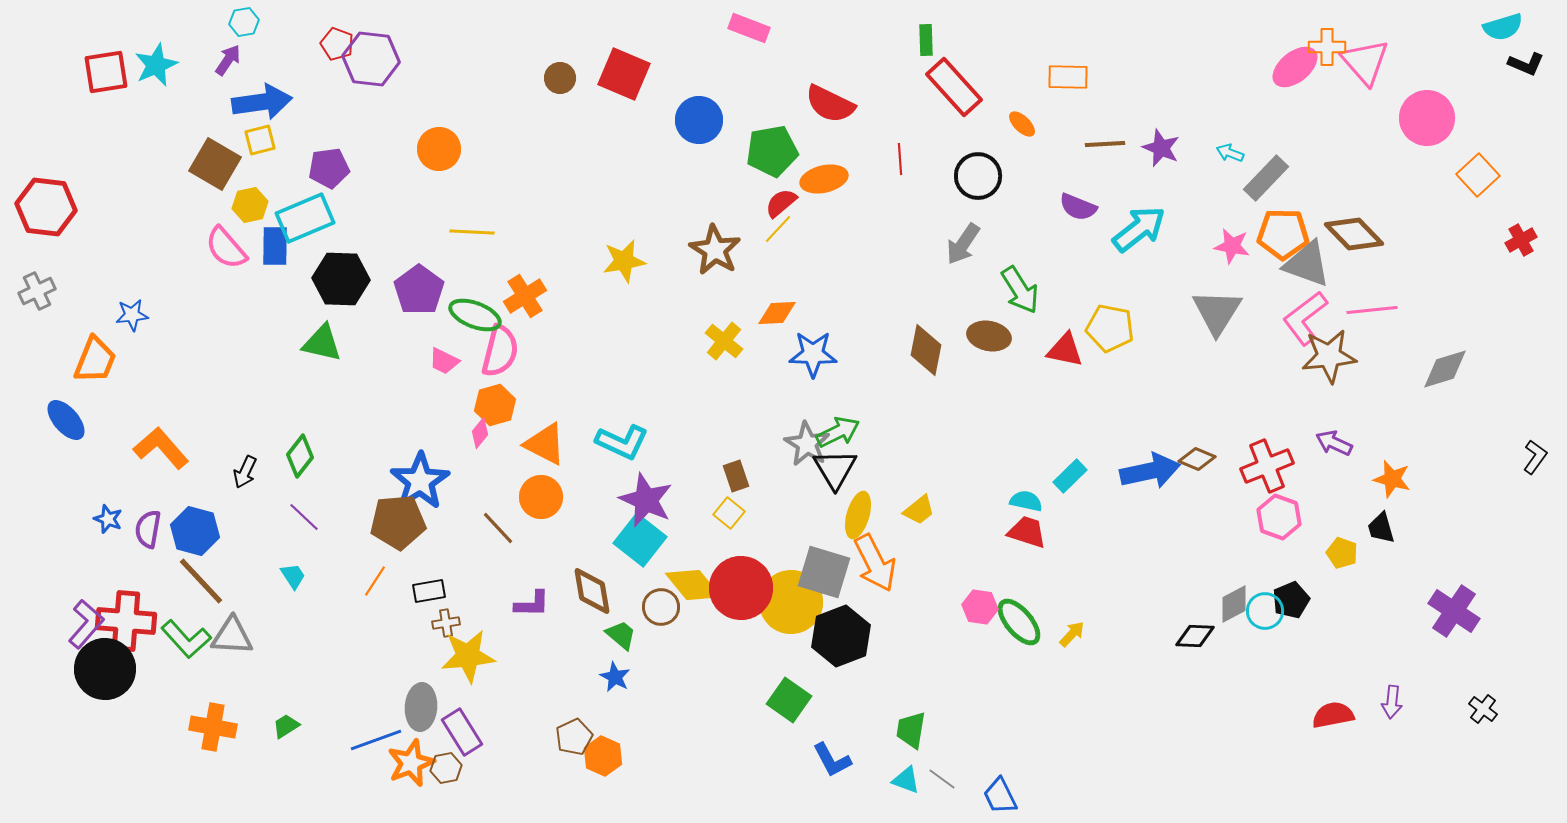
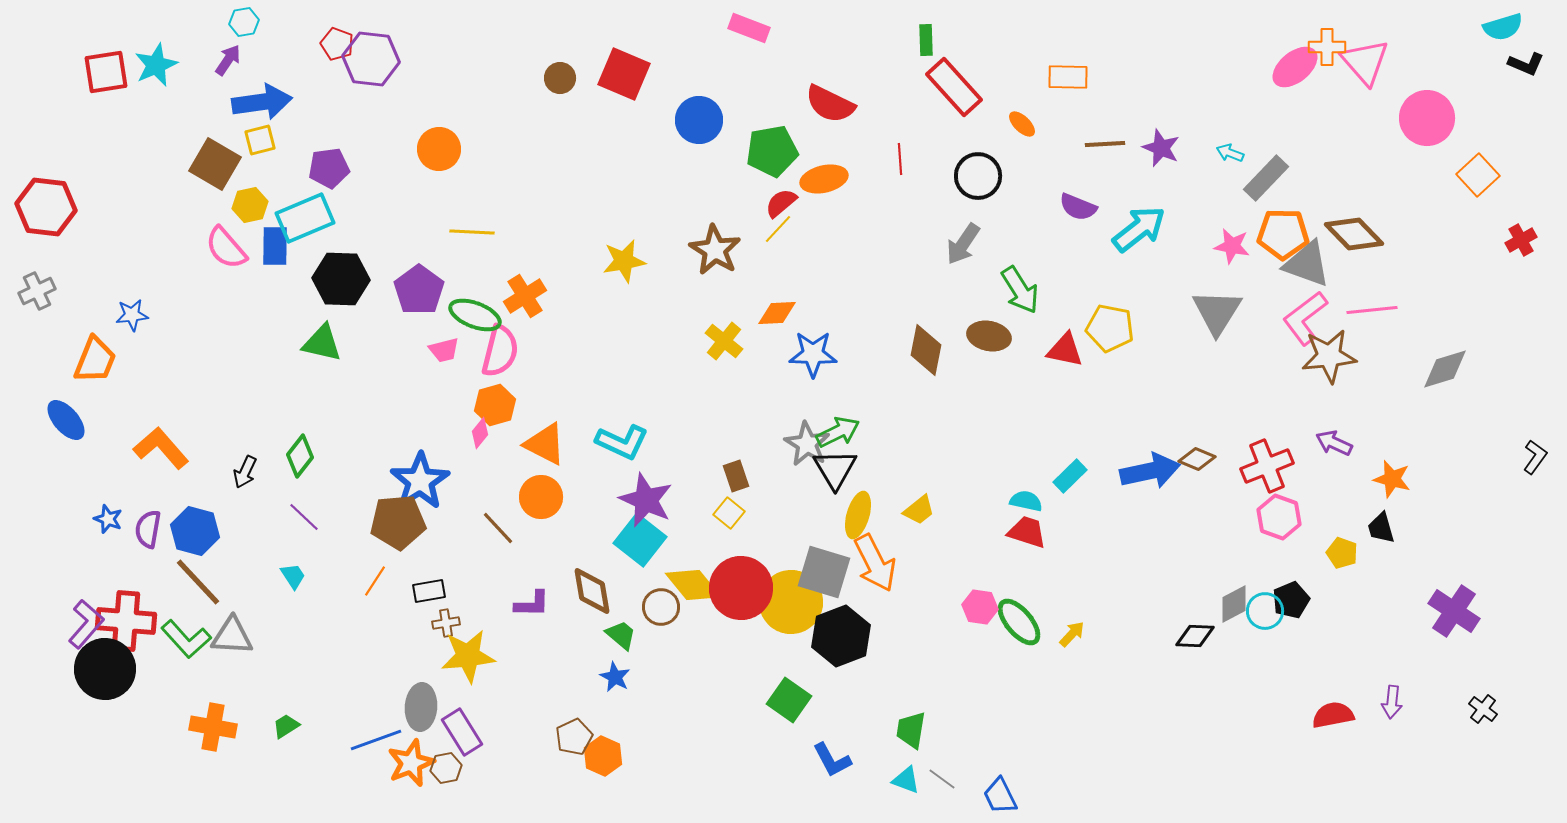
pink trapezoid at (444, 361): moved 11 px up; rotated 40 degrees counterclockwise
brown line at (201, 581): moved 3 px left, 1 px down
